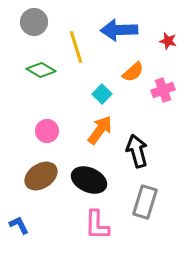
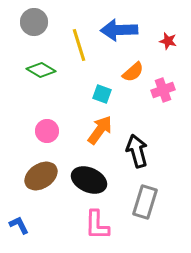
yellow line: moved 3 px right, 2 px up
cyan square: rotated 24 degrees counterclockwise
